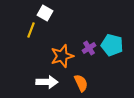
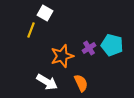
white arrow: rotated 30 degrees clockwise
